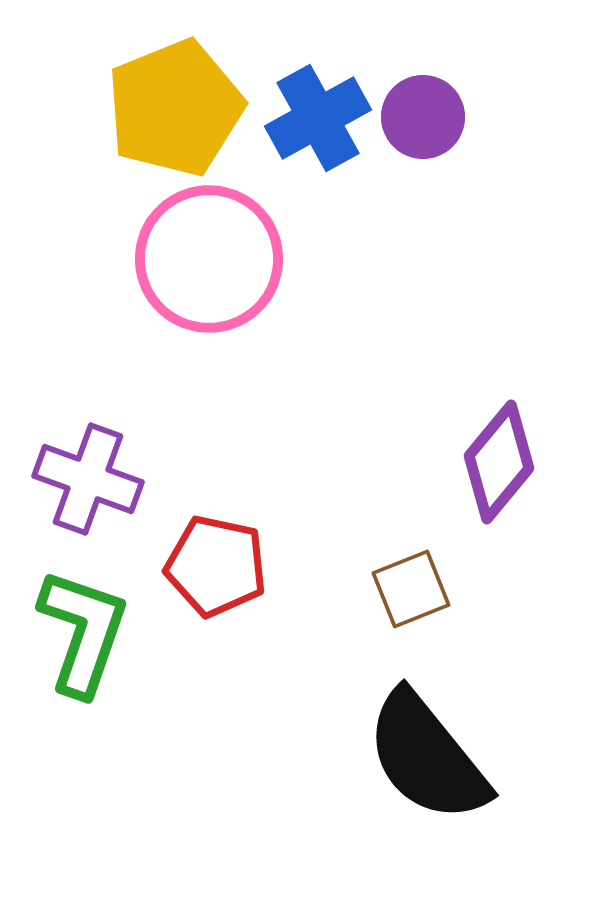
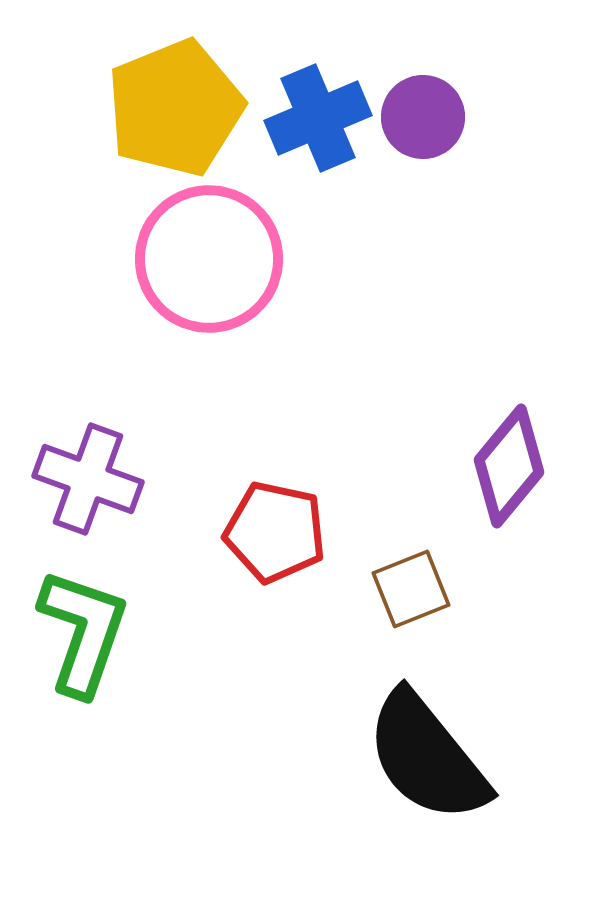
blue cross: rotated 6 degrees clockwise
purple diamond: moved 10 px right, 4 px down
red pentagon: moved 59 px right, 34 px up
